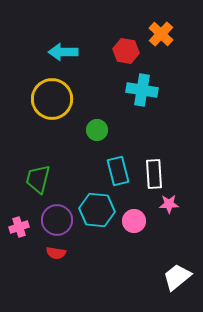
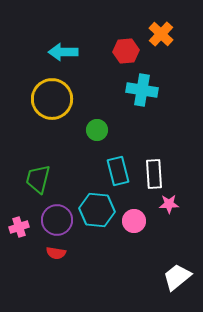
red hexagon: rotated 15 degrees counterclockwise
